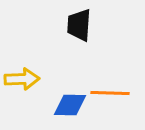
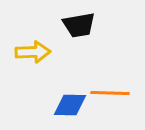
black trapezoid: rotated 104 degrees counterclockwise
yellow arrow: moved 11 px right, 27 px up
